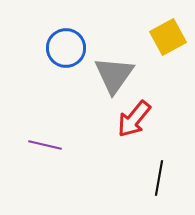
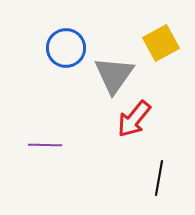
yellow square: moved 7 px left, 6 px down
purple line: rotated 12 degrees counterclockwise
